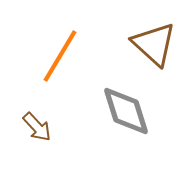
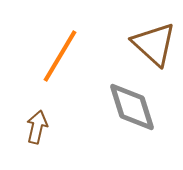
gray diamond: moved 6 px right, 4 px up
brown arrow: rotated 124 degrees counterclockwise
